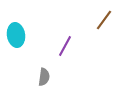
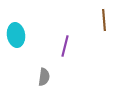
brown line: rotated 40 degrees counterclockwise
purple line: rotated 15 degrees counterclockwise
